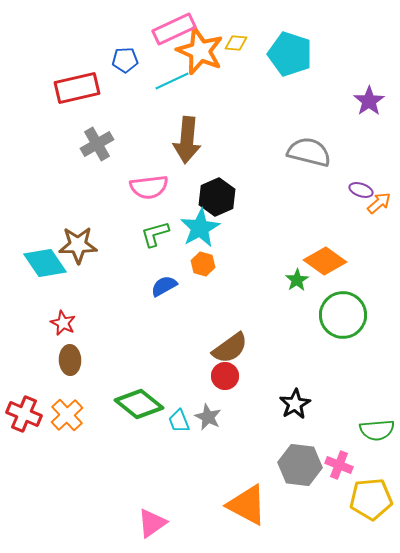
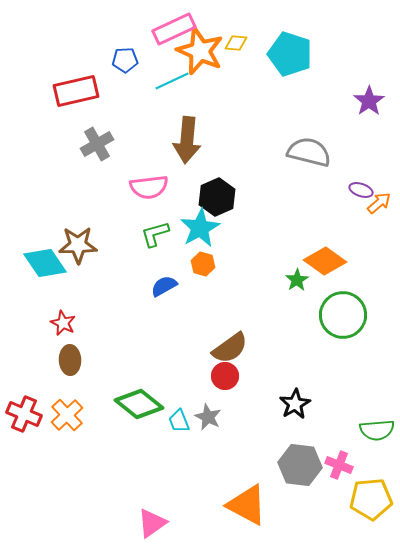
red rectangle: moved 1 px left, 3 px down
